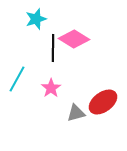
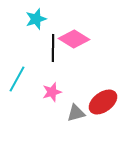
pink star: moved 1 px right, 4 px down; rotated 18 degrees clockwise
